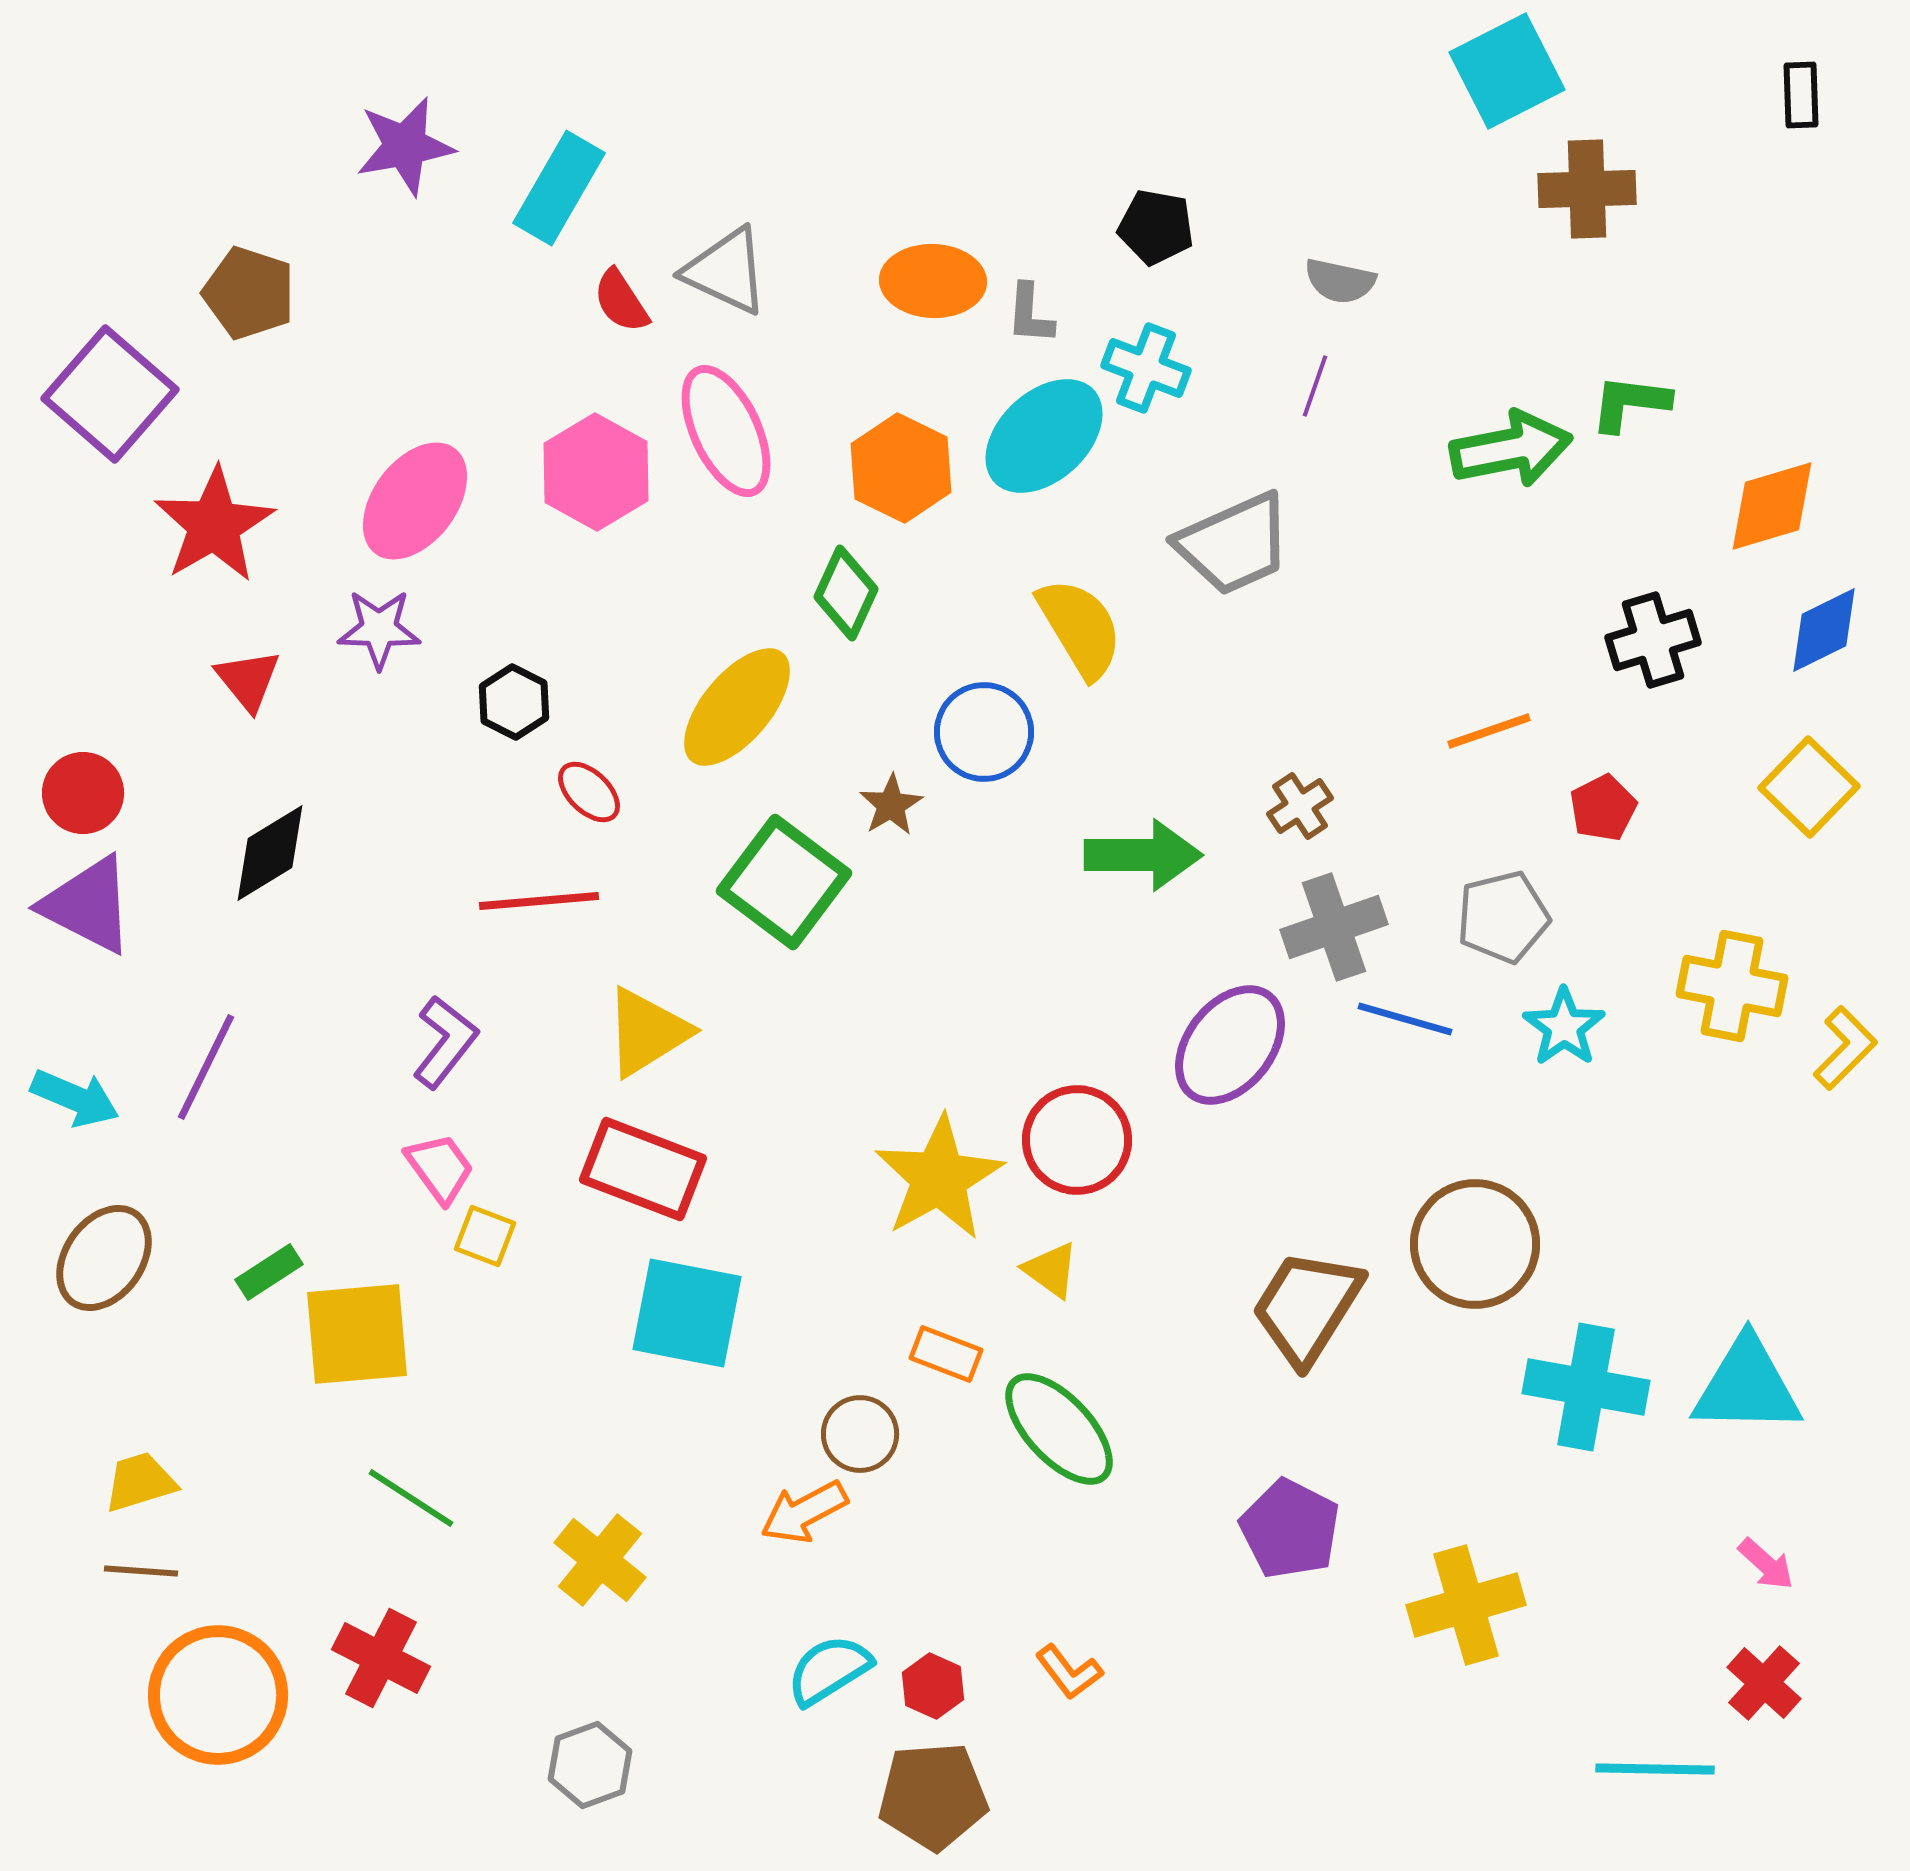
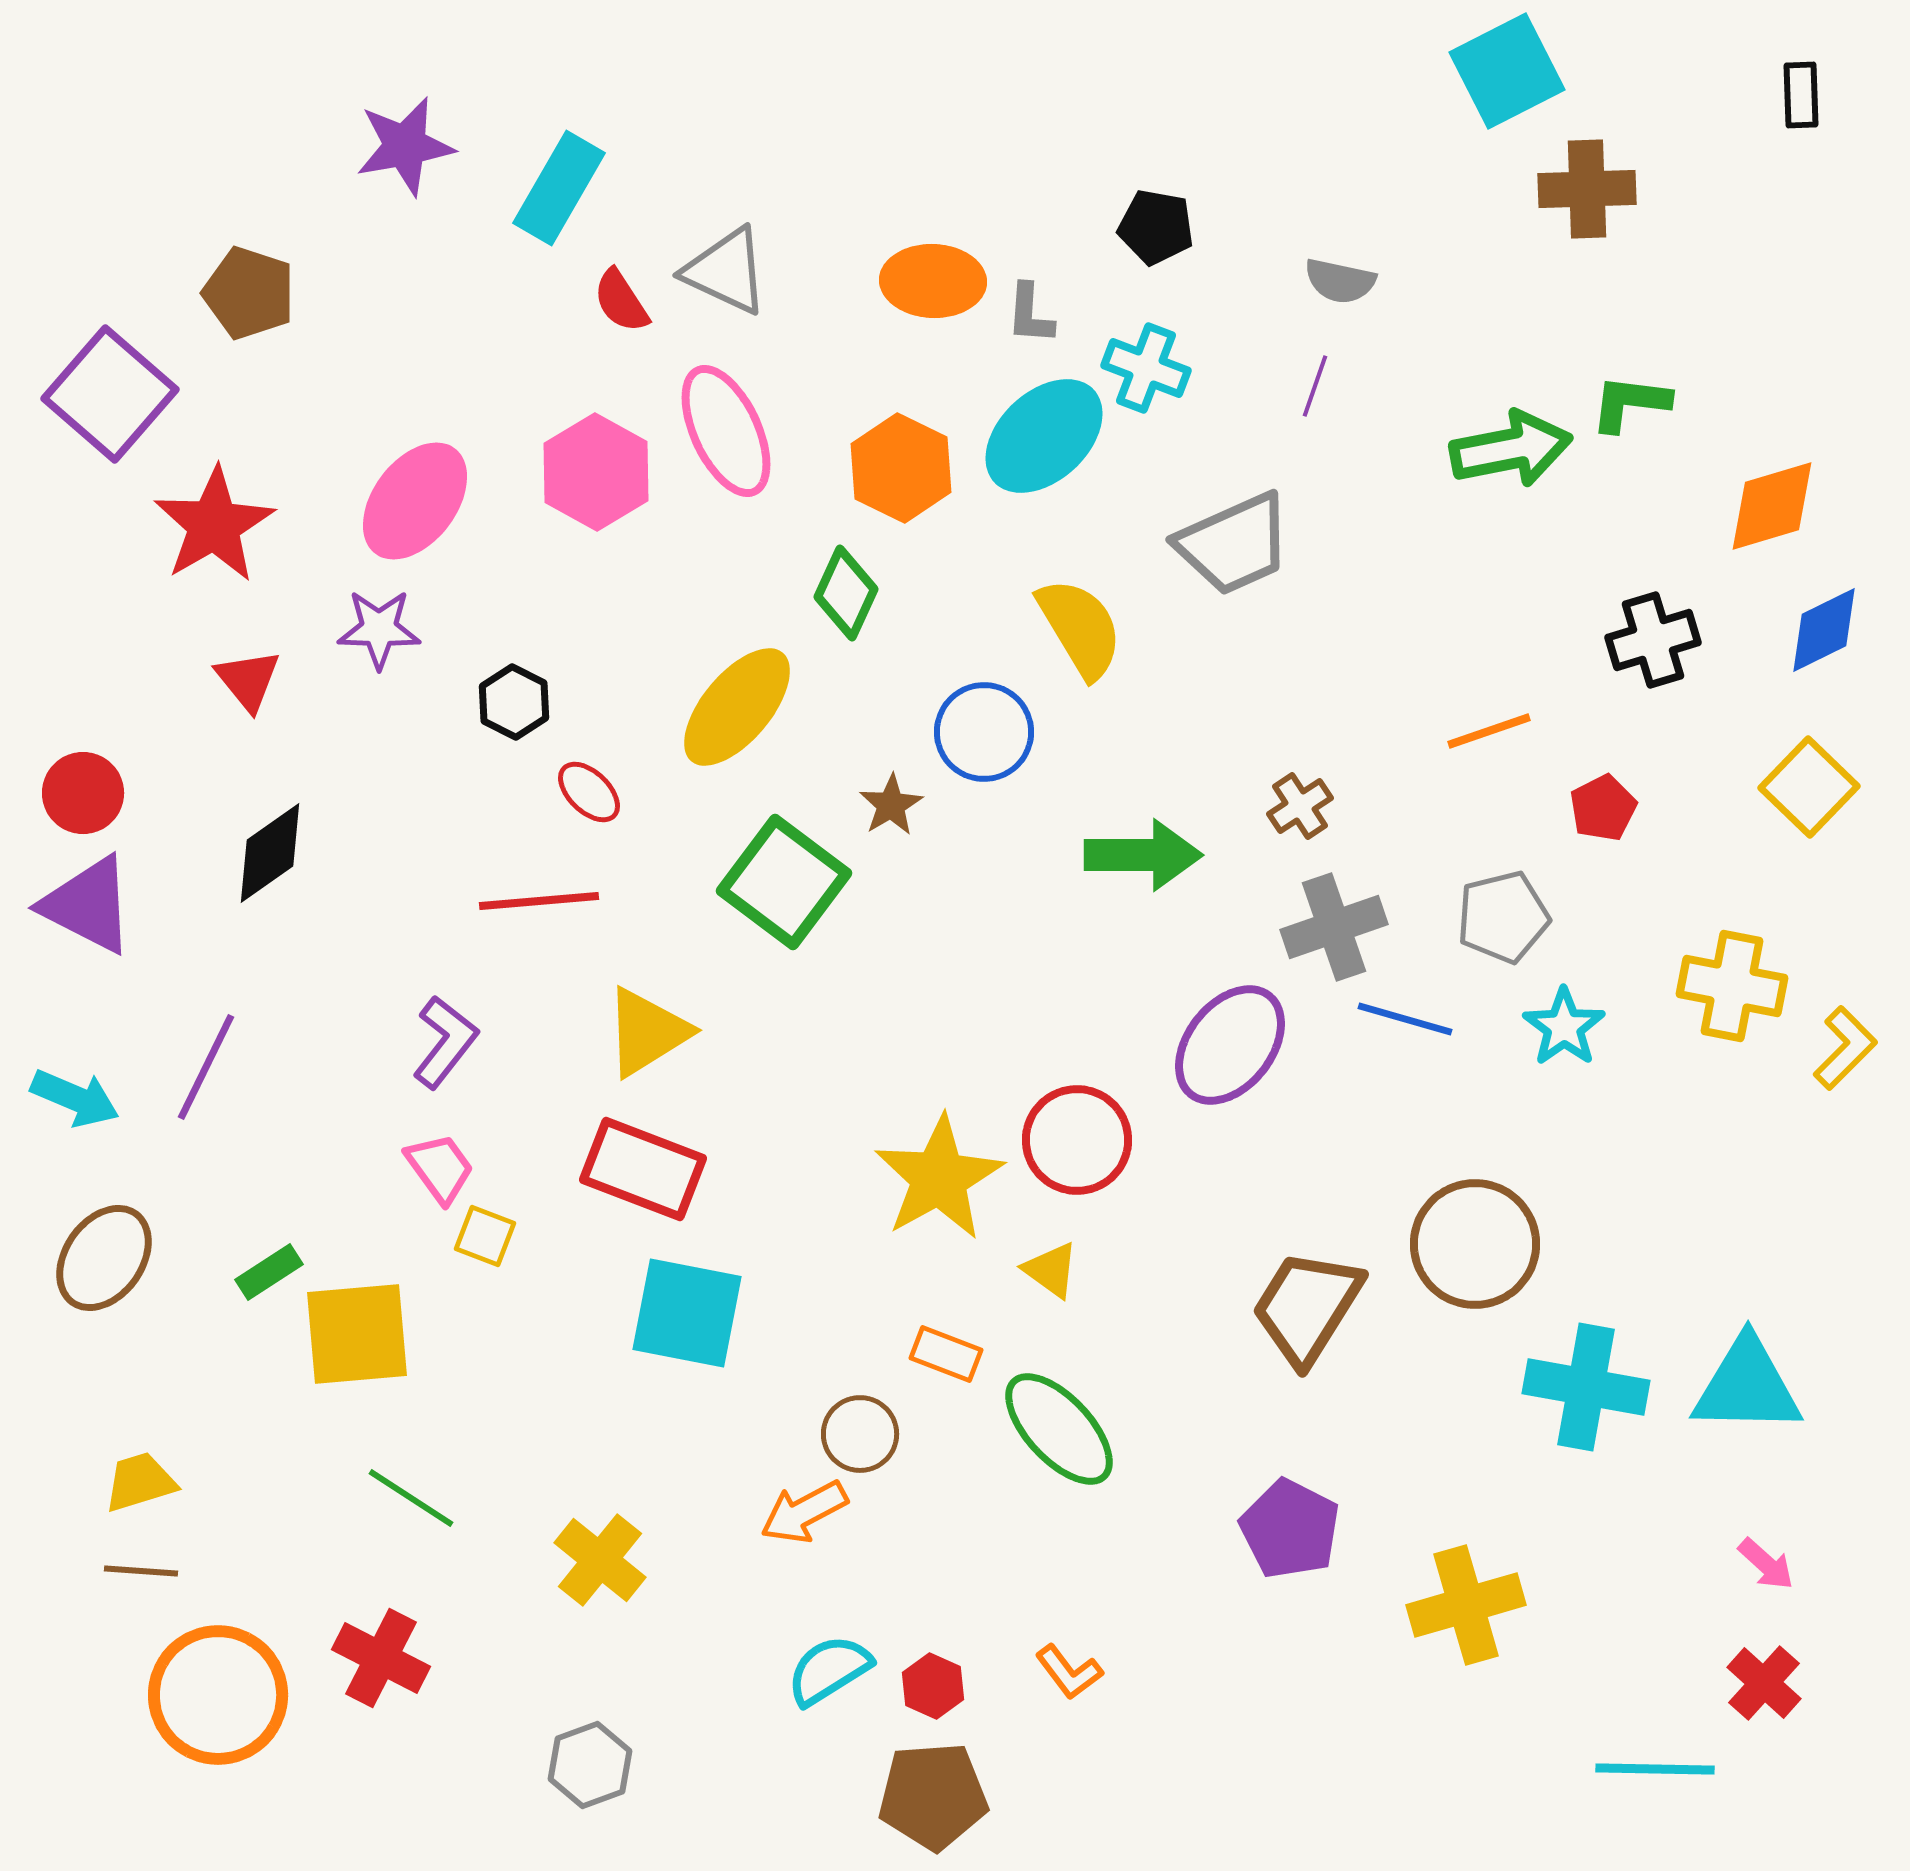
black diamond at (270, 853): rotated 4 degrees counterclockwise
